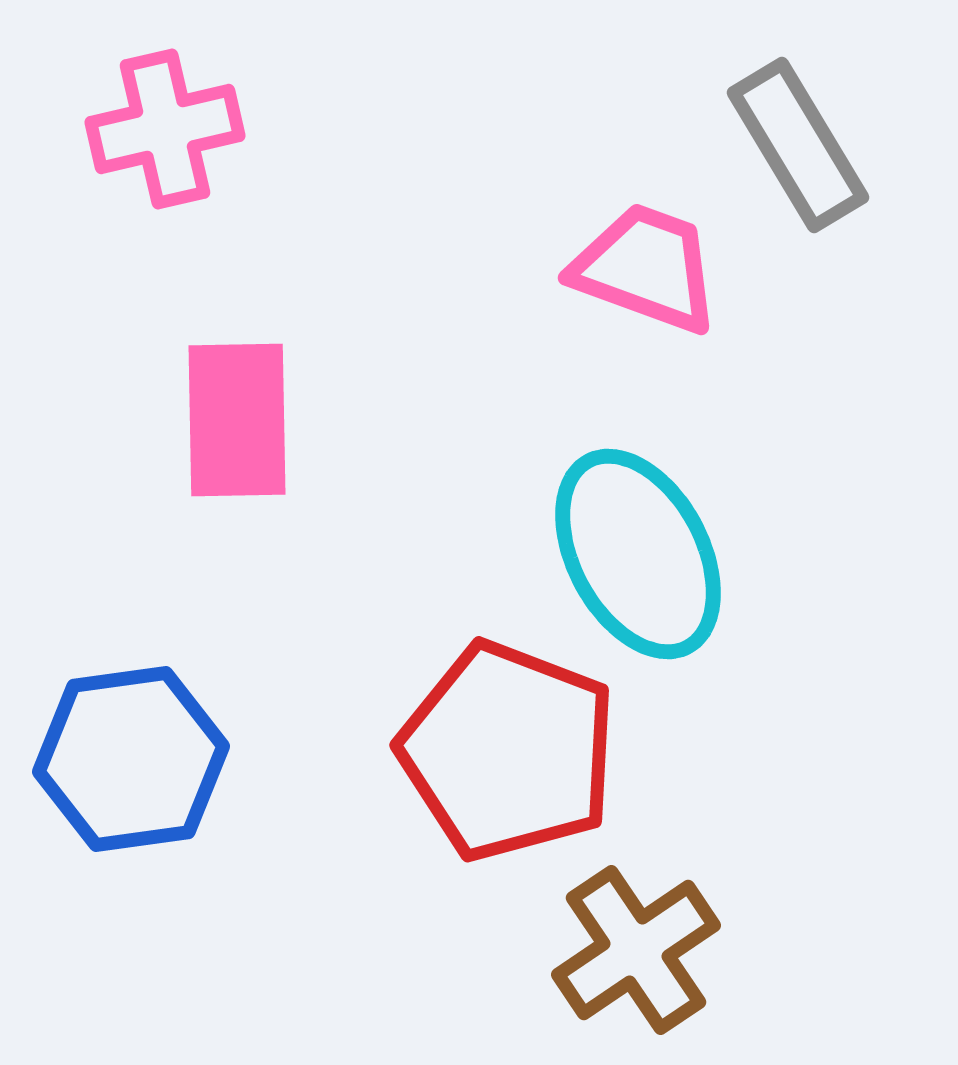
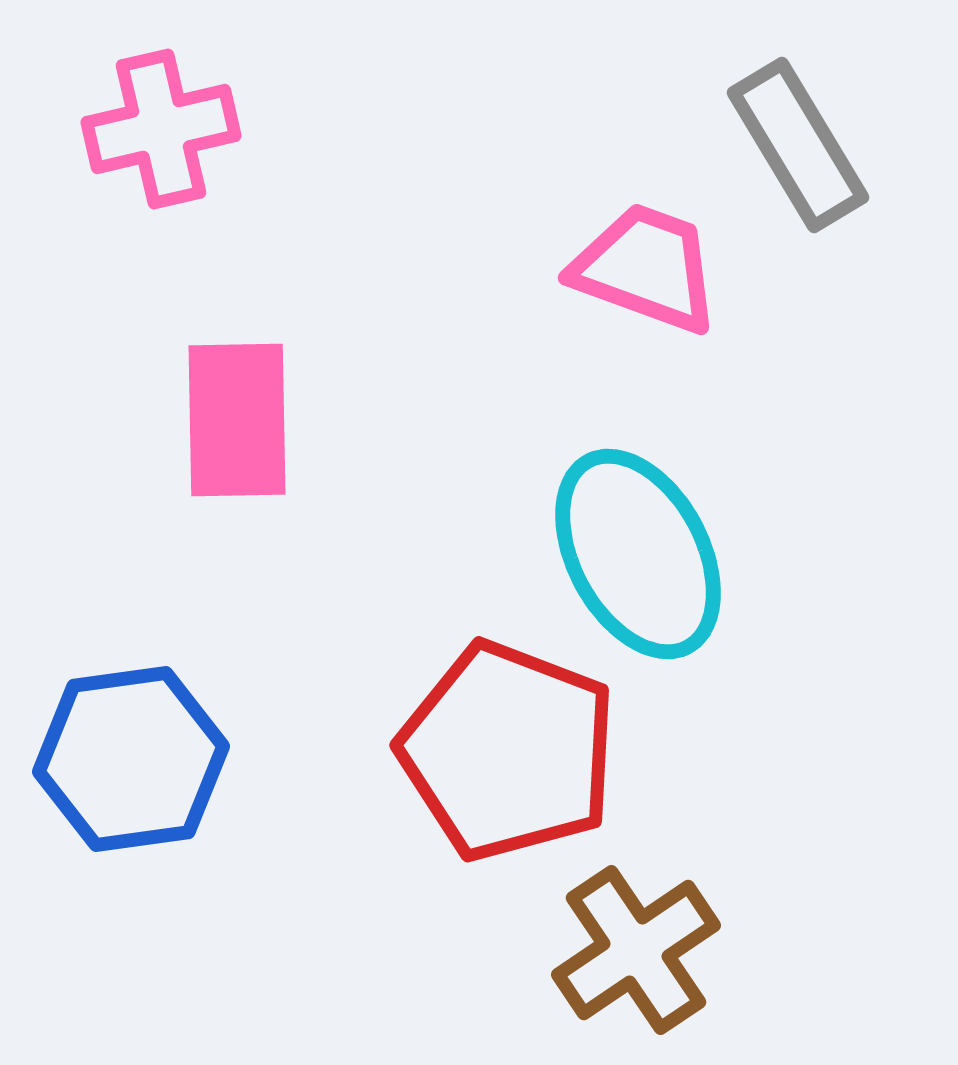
pink cross: moved 4 px left
